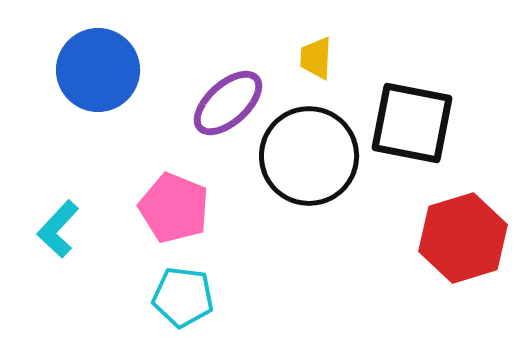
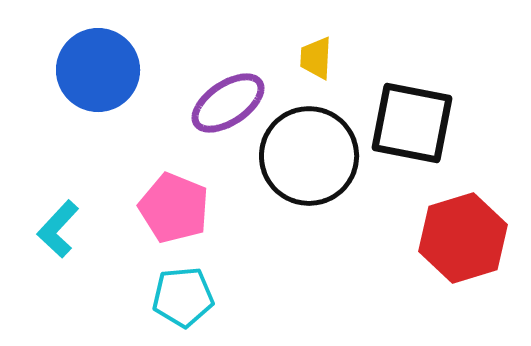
purple ellipse: rotated 8 degrees clockwise
cyan pentagon: rotated 12 degrees counterclockwise
